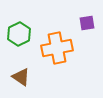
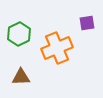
orange cross: rotated 12 degrees counterclockwise
brown triangle: rotated 36 degrees counterclockwise
